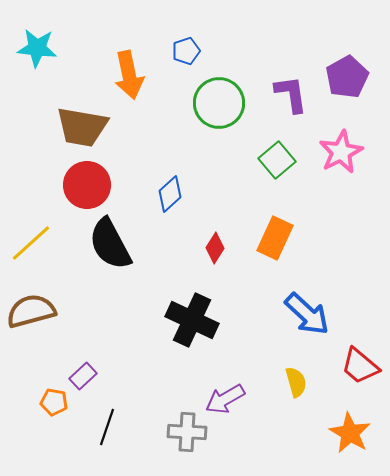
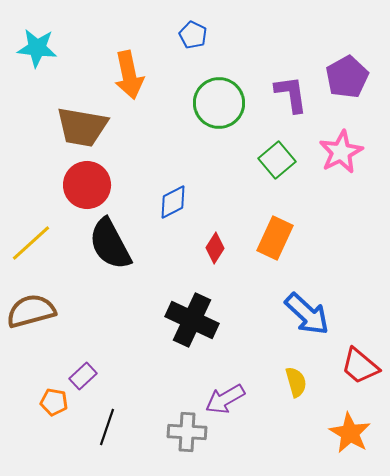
blue pentagon: moved 7 px right, 16 px up; rotated 28 degrees counterclockwise
blue diamond: moved 3 px right, 8 px down; rotated 15 degrees clockwise
